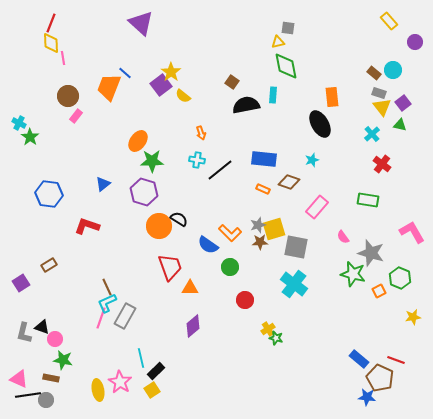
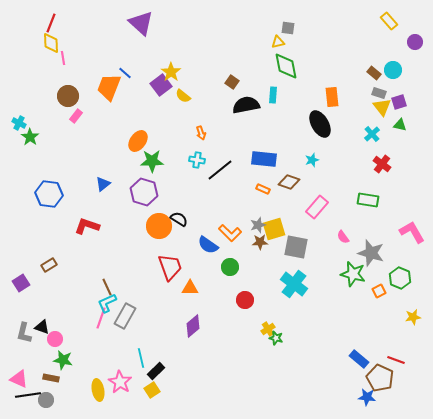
purple square at (403, 103): moved 4 px left, 1 px up; rotated 21 degrees clockwise
